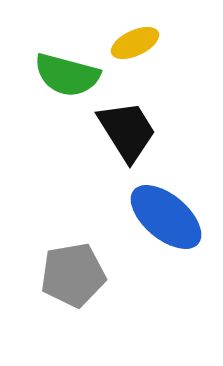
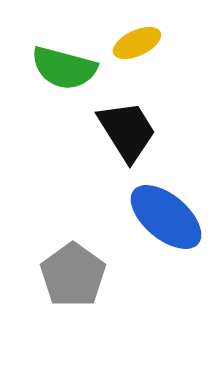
yellow ellipse: moved 2 px right
green semicircle: moved 3 px left, 7 px up
gray pentagon: rotated 26 degrees counterclockwise
